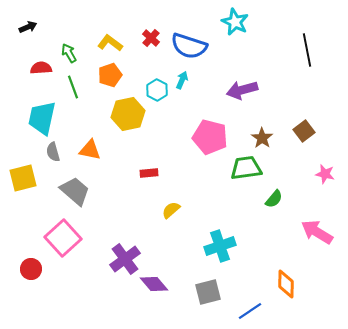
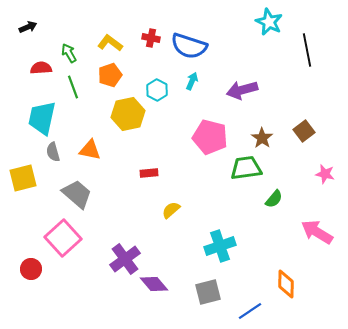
cyan star: moved 34 px right
red cross: rotated 30 degrees counterclockwise
cyan arrow: moved 10 px right, 1 px down
gray trapezoid: moved 2 px right, 3 px down
